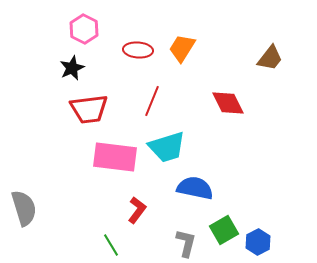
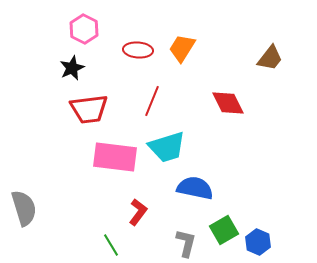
red L-shape: moved 1 px right, 2 px down
blue hexagon: rotated 10 degrees counterclockwise
